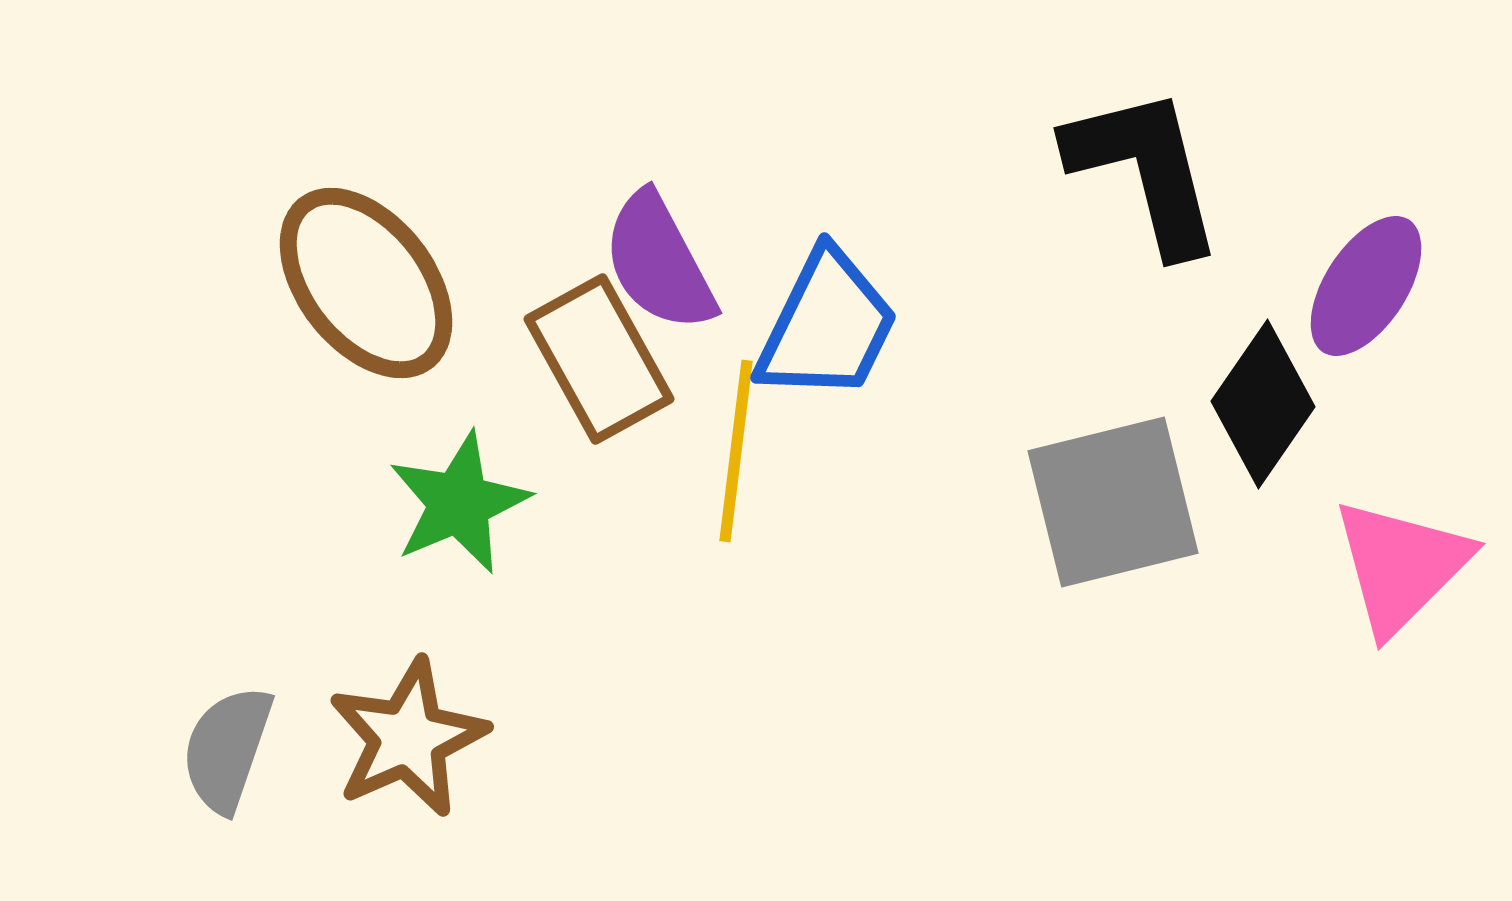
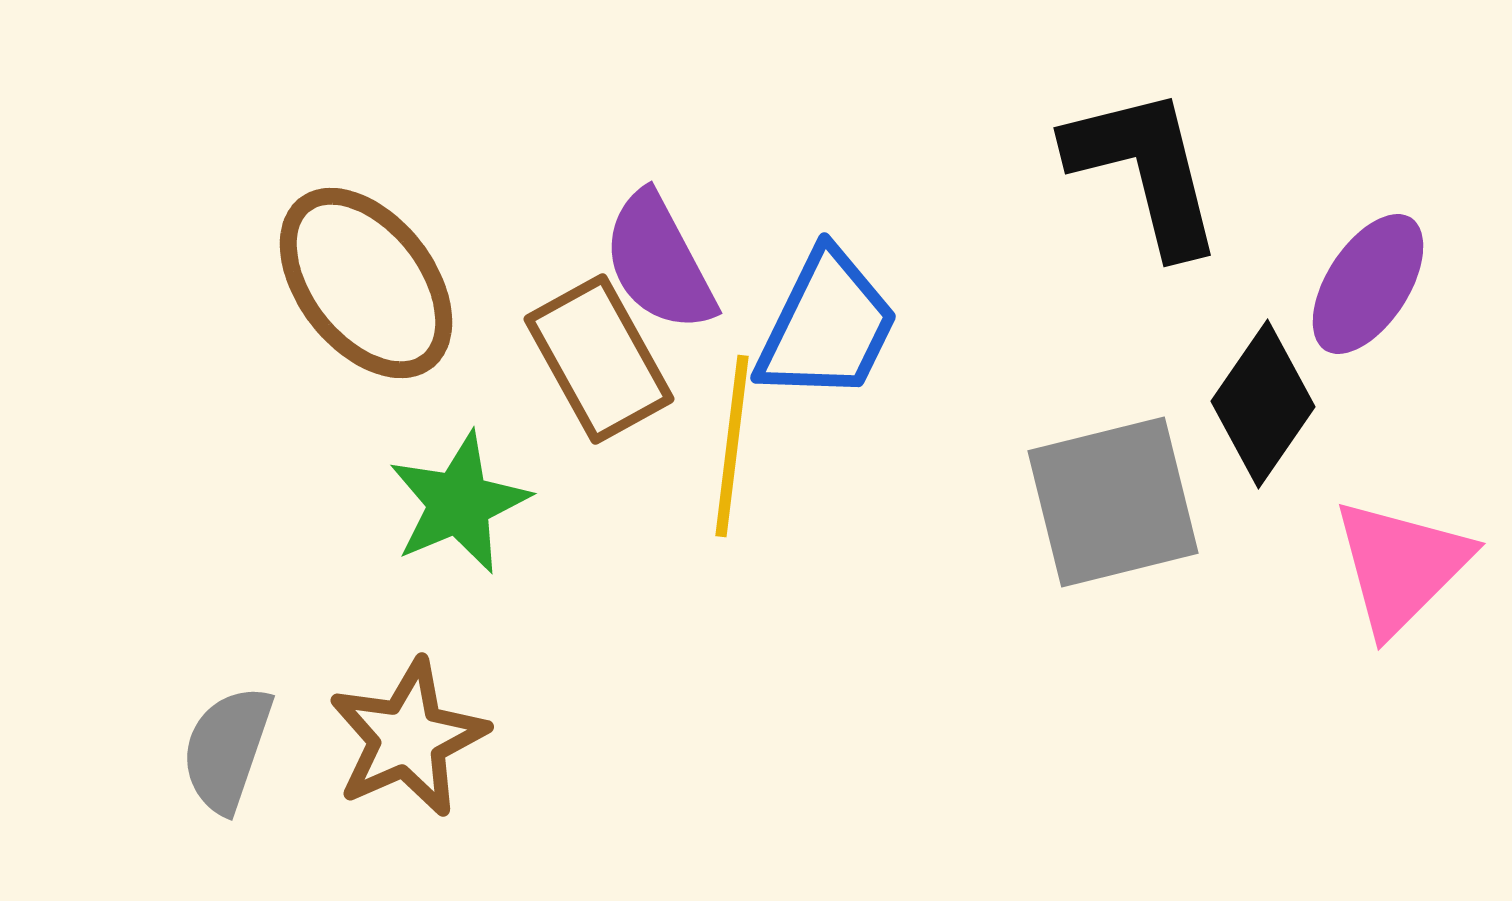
purple ellipse: moved 2 px right, 2 px up
yellow line: moved 4 px left, 5 px up
